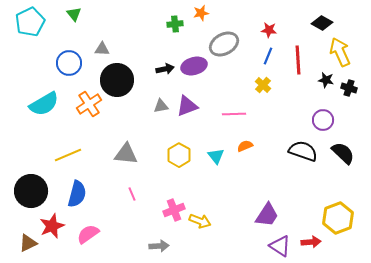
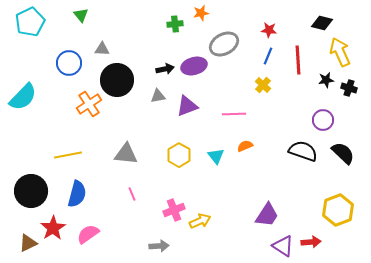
green triangle at (74, 14): moved 7 px right, 1 px down
black diamond at (322, 23): rotated 15 degrees counterclockwise
black star at (326, 80): rotated 21 degrees counterclockwise
cyan semicircle at (44, 104): moved 21 px left, 7 px up; rotated 16 degrees counterclockwise
gray triangle at (161, 106): moved 3 px left, 10 px up
yellow line at (68, 155): rotated 12 degrees clockwise
yellow hexagon at (338, 218): moved 8 px up
yellow arrow at (200, 221): rotated 45 degrees counterclockwise
red star at (52, 226): moved 1 px right, 2 px down; rotated 10 degrees counterclockwise
purple triangle at (280, 246): moved 3 px right
